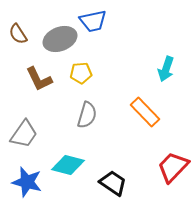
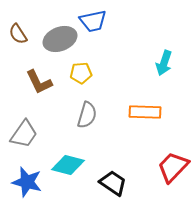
cyan arrow: moved 2 px left, 6 px up
brown L-shape: moved 3 px down
orange rectangle: rotated 44 degrees counterclockwise
